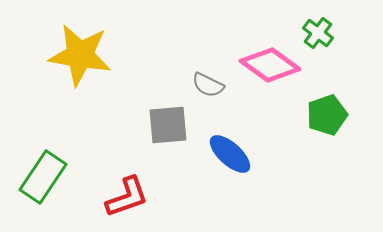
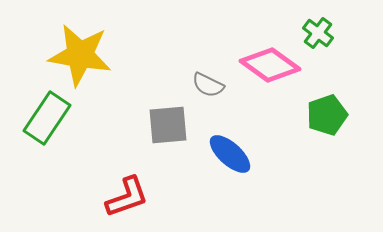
green rectangle: moved 4 px right, 59 px up
